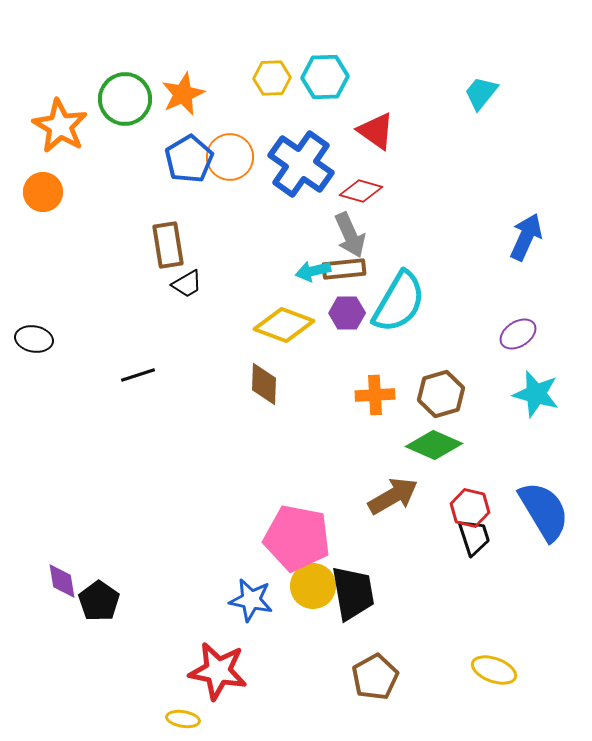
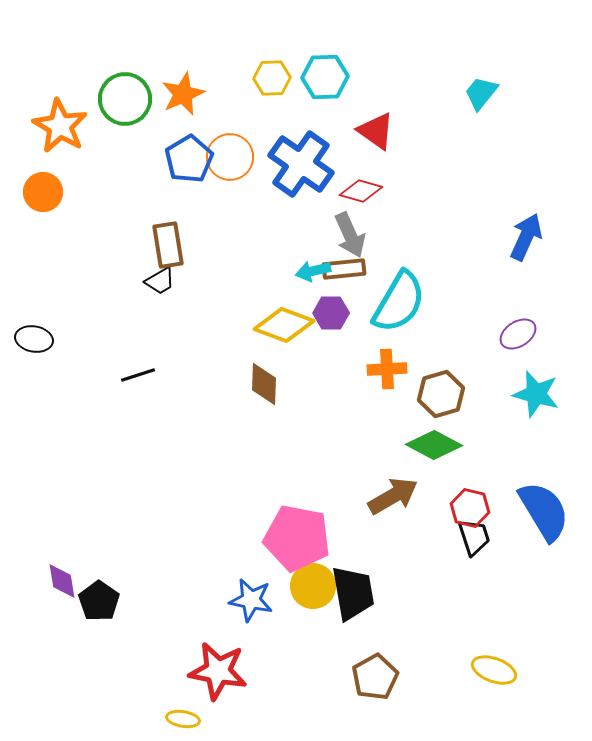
black trapezoid at (187, 284): moved 27 px left, 3 px up
purple hexagon at (347, 313): moved 16 px left
orange cross at (375, 395): moved 12 px right, 26 px up
green diamond at (434, 445): rotated 4 degrees clockwise
